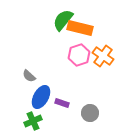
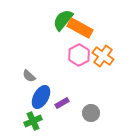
orange rectangle: rotated 15 degrees clockwise
pink hexagon: rotated 10 degrees counterclockwise
purple rectangle: rotated 48 degrees counterclockwise
gray circle: moved 1 px right
